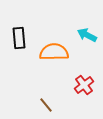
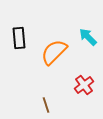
cyan arrow: moved 1 px right, 2 px down; rotated 18 degrees clockwise
orange semicircle: rotated 44 degrees counterclockwise
brown line: rotated 21 degrees clockwise
